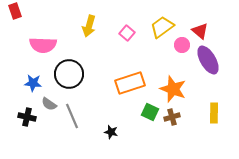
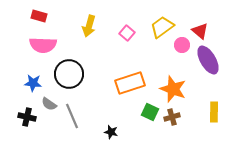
red rectangle: moved 24 px right, 5 px down; rotated 56 degrees counterclockwise
yellow rectangle: moved 1 px up
